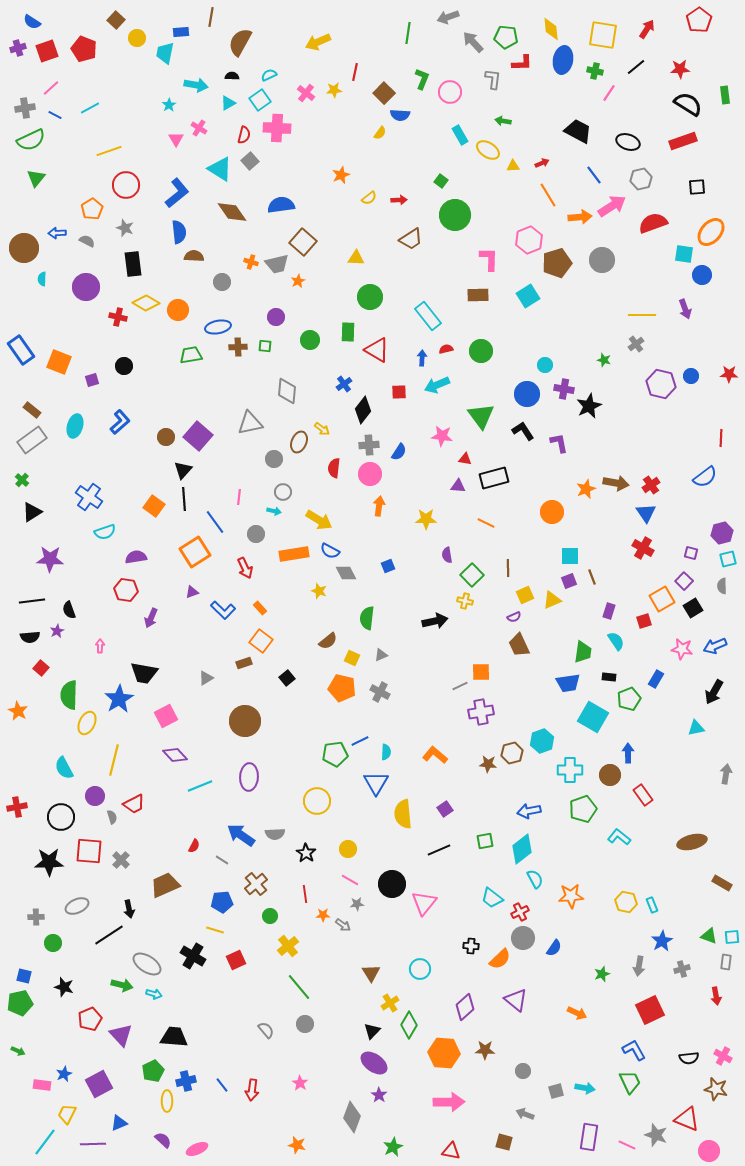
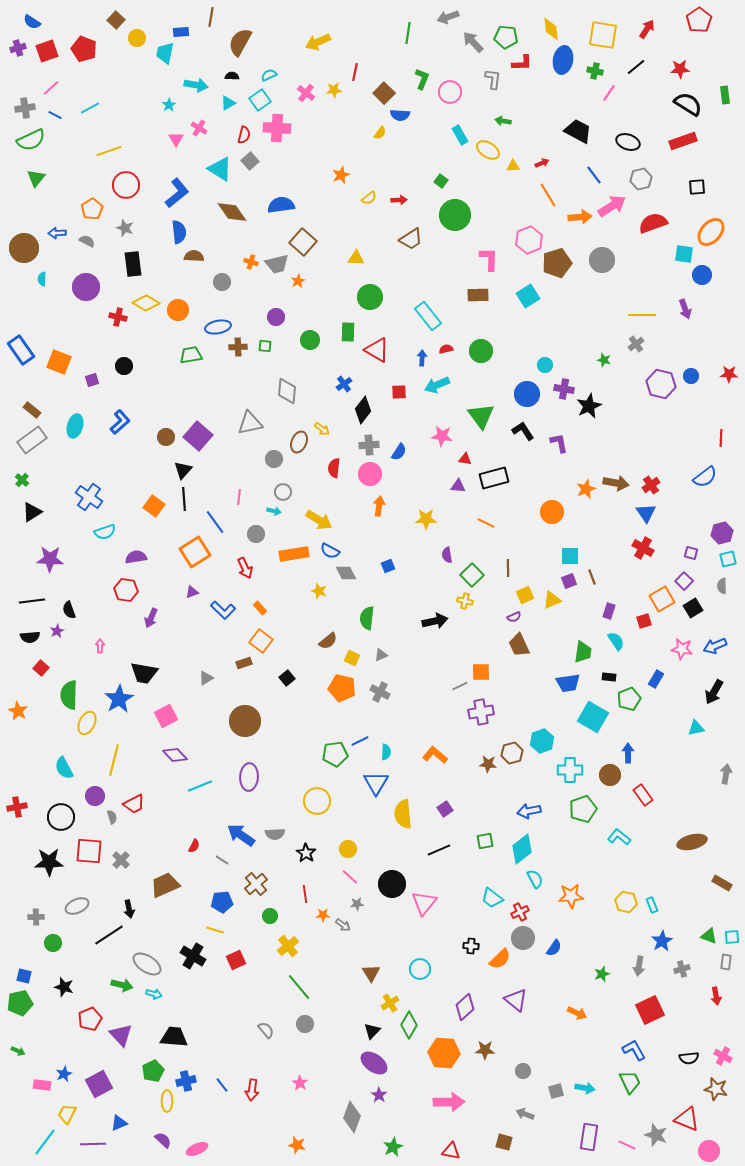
pink line at (350, 880): moved 3 px up; rotated 12 degrees clockwise
